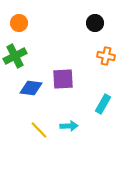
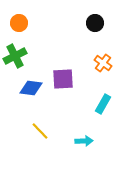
orange cross: moved 3 px left, 7 px down; rotated 24 degrees clockwise
cyan arrow: moved 15 px right, 15 px down
yellow line: moved 1 px right, 1 px down
